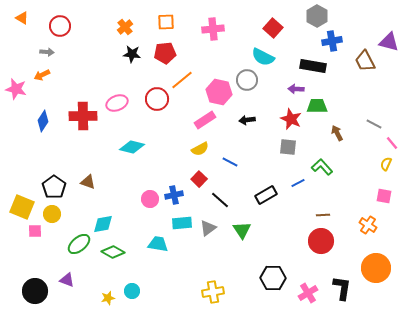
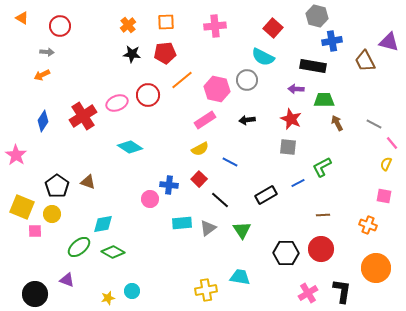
gray hexagon at (317, 16): rotated 15 degrees counterclockwise
orange cross at (125, 27): moved 3 px right, 2 px up
pink cross at (213, 29): moved 2 px right, 3 px up
pink star at (16, 89): moved 66 px down; rotated 20 degrees clockwise
pink hexagon at (219, 92): moved 2 px left, 3 px up
red circle at (157, 99): moved 9 px left, 4 px up
green trapezoid at (317, 106): moved 7 px right, 6 px up
red cross at (83, 116): rotated 32 degrees counterclockwise
brown arrow at (337, 133): moved 10 px up
cyan diamond at (132, 147): moved 2 px left; rotated 20 degrees clockwise
green L-shape at (322, 167): rotated 75 degrees counterclockwise
black pentagon at (54, 187): moved 3 px right, 1 px up
blue cross at (174, 195): moved 5 px left, 10 px up; rotated 18 degrees clockwise
orange cross at (368, 225): rotated 12 degrees counterclockwise
red circle at (321, 241): moved 8 px down
green ellipse at (79, 244): moved 3 px down
cyan trapezoid at (158, 244): moved 82 px right, 33 px down
black hexagon at (273, 278): moved 13 px right, 25 px up
black L-shape at (342, 288): moved 3 px down
black circle at (35, 291): moved 3 px down
yellow cross at (213, 292): moved 7 px left, 2 px up
